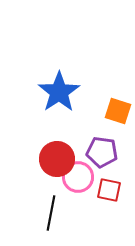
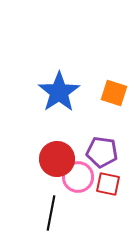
orange square: moved 4 px left, 18 px up
red square: moved 1 px left, 6 px up
